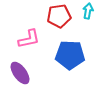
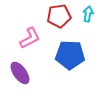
cyan arrow: moved 3 px down
pink L-shape: moved 1 px right, 1 px up; rotated 15 degrees counterclockwise
